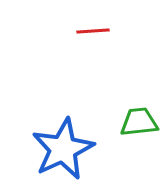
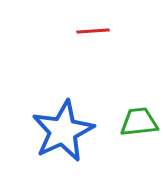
blue star: moved 18 px up
